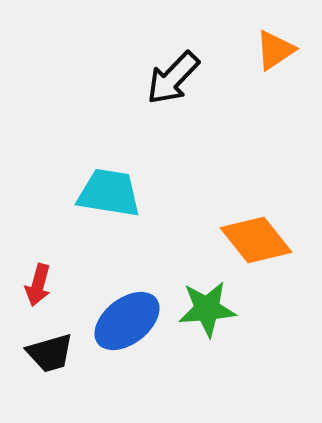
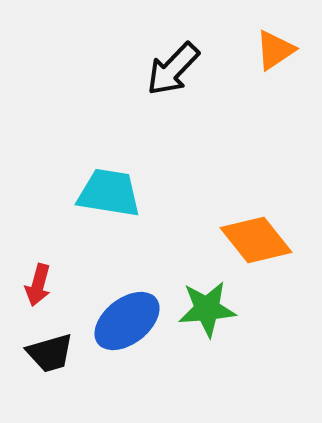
black arrow: moved 9 px up
